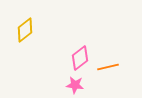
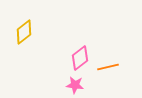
yellow diamond: moved 1 px left, 2 px down
